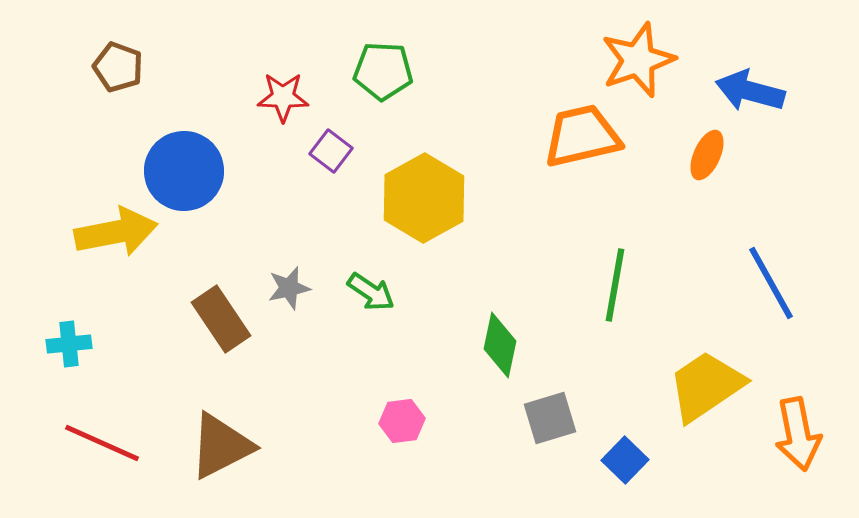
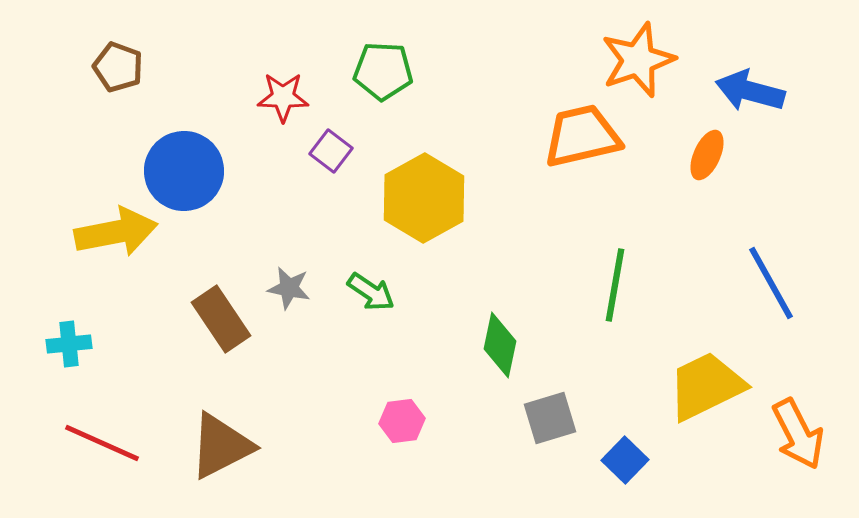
gray star: rotated 24 degrees clockwise
yellow trapezoid: rotated 8 degrees clockwise
orange arrow: rotated 16 degrees counterclockwise
